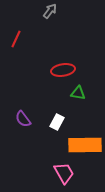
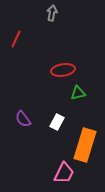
gray arrow: moved 2 px right, 2 px down; rotated 28 degrees counterclockwise
green triangle: rotated 21 degrees counterclockwise
orange rectangle: rotated 72 degrees counterclockwise
pink trapezoid: rotated 55 degrees clockwise
